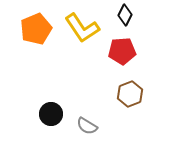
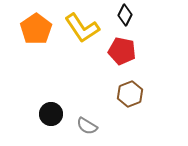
orange pentagon: rotated 12 degrees counterclockwise
red pentagon: rotated 16 degrees clockwise
